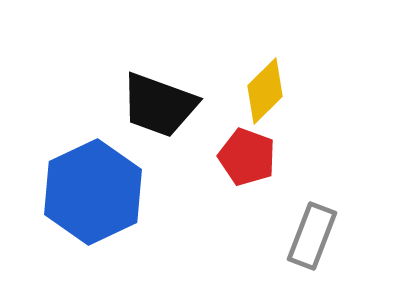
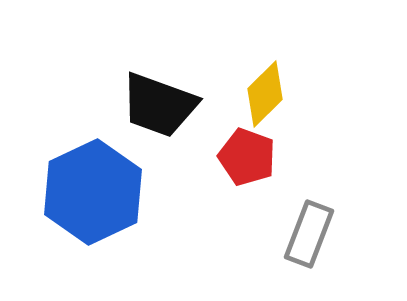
yellow diamond: moved 3 px down
gray rectangle: moved 3 px left, 2 px up
